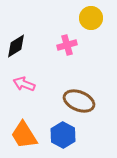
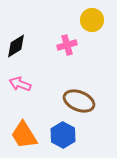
yellow circle: moved 1 px right, 2 px down
pink arrow: moved 4 px left
